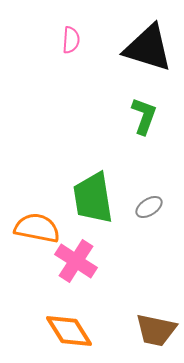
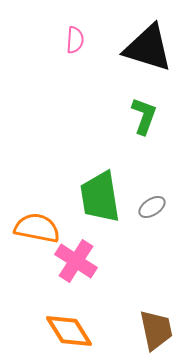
pink semicircle: moved 4 px right
green trapezoid: moved 7 px right, 1 px up
gray ellipse: moved 3 px right
brown trapezoid: rotated 114 degrees counterclockwise
